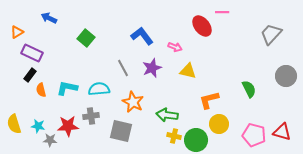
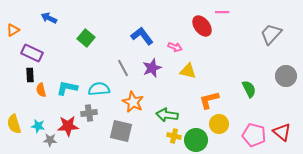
orange triangle: moved 4 px left, 2 px up
black rectangle: rotated 40 degrees counterclockwise
gray cross: moved 2 px left, 3 px up
red triangle: rotated 24 degrees clockwise
